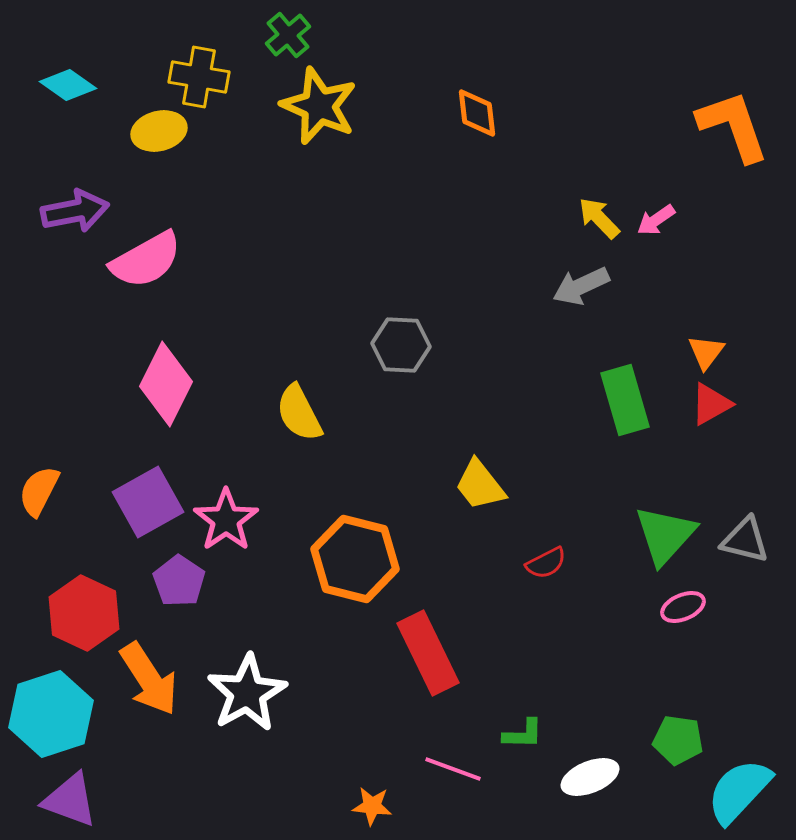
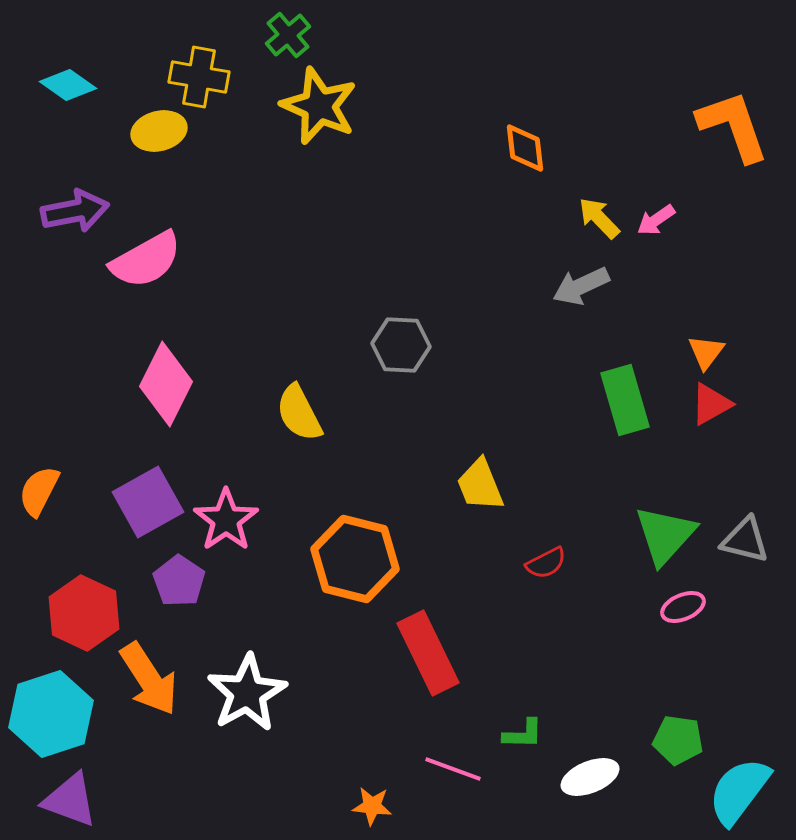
orange diamond: moved 48 px right, 35 px down
yellow trapezoid: rotated 16 degrees clockwise
cyan semicircle: rotated 6 degrees counterclockwise
